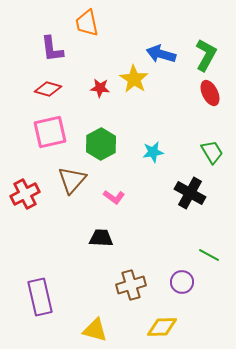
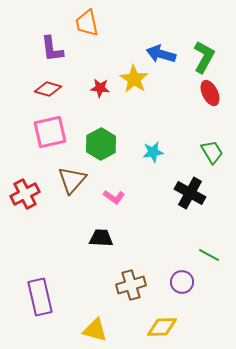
green L-shape: moved 2 px left, 2 px down
